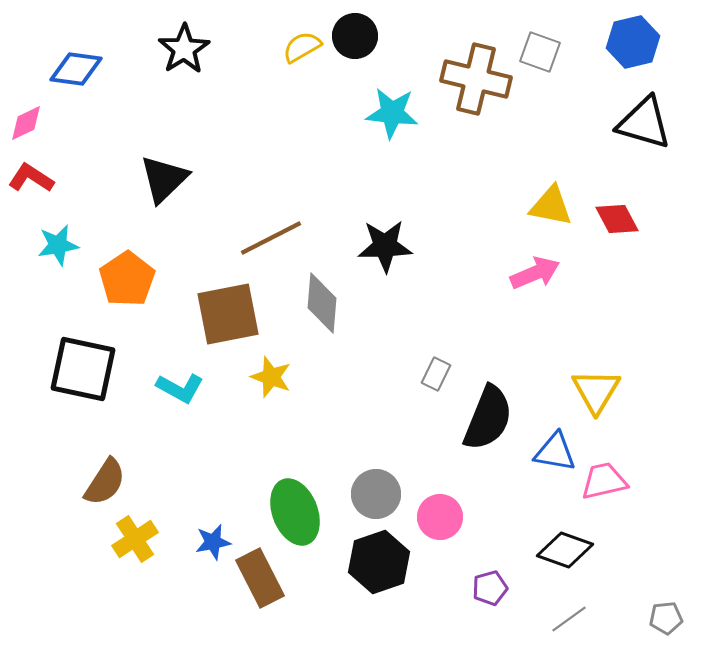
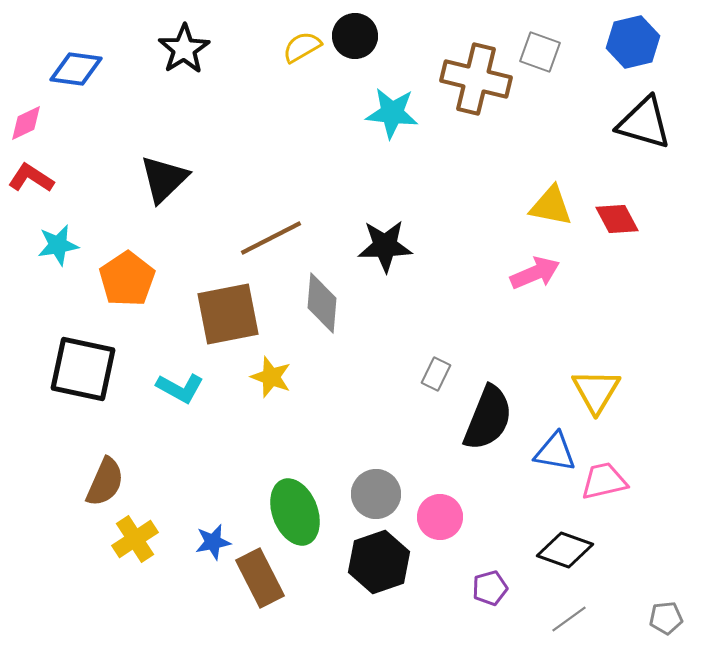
brown semicircle at (105, 482): rotated 9 degrees counterclockwise
